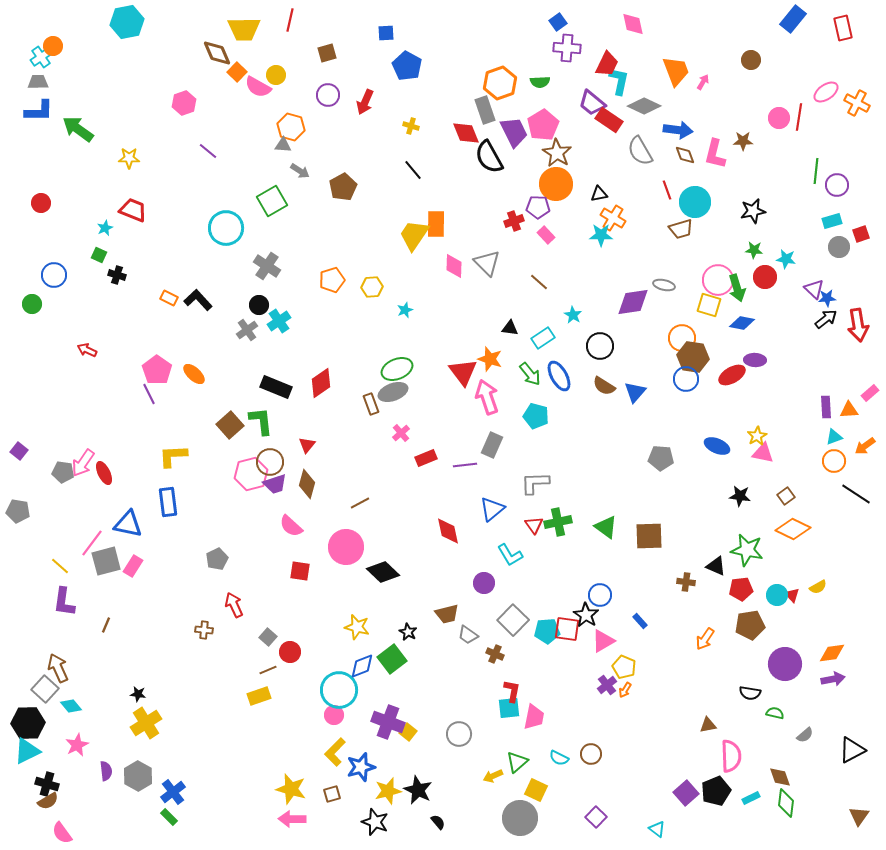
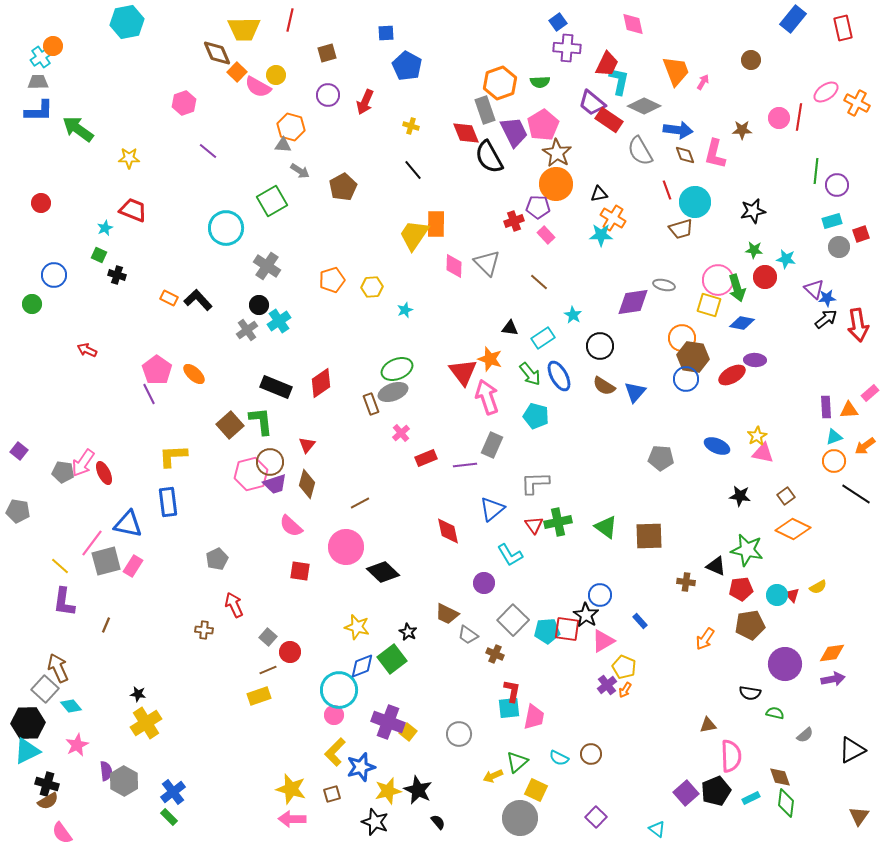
brown star at (743, 141): moved 1 px left, 11 px up
brown trapezoid at (447, 614): rotated 40 degrees clockwise
gray hexagon at (138, 776): moved 14 px left, 5 px down
